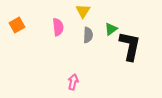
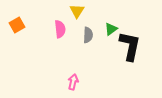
yellow triangle: moved 6 px left
pink semicircle: moved 2 px right, 2 px down
